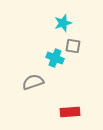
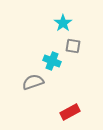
cyan star: rotated 18 degrees counterclockwise
cyan cross: moved 3 px left, 3 px down
red rectangle: rotated 24 degrees counterclockwise
